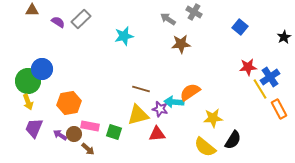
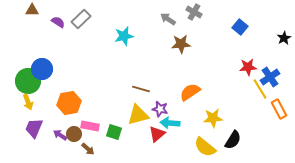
black star: moved 1 px down
cyan arrow: moved 4 px left, 21 px down
red triangle: rotated 36 degrees counterclockwise
